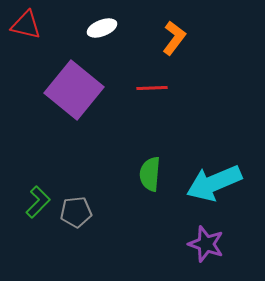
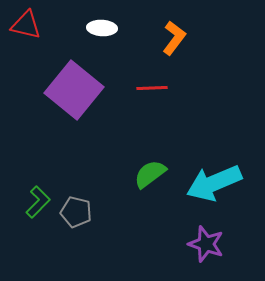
white ellipse: rotated 24 degrees clockwise
green semicircle: rotated 48 degrees clockwise
gray pentagon: rotated 20 degrees clockwise
